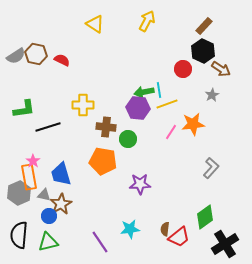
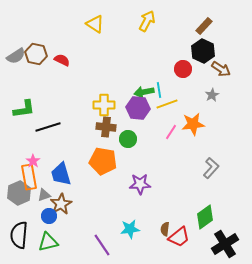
yellow cross: moved 21 px right
gray triangle: rotated 32 degrees counterclockwise
purple line: moved 2 px right, 3 px down
